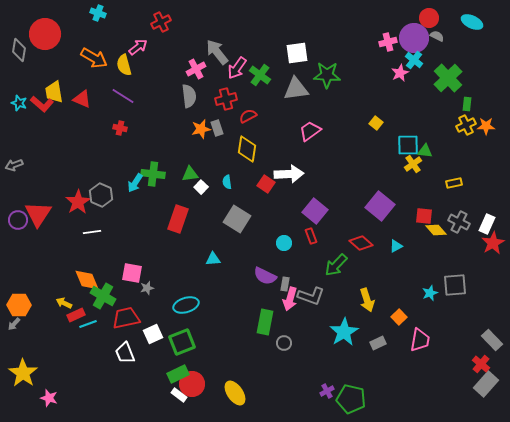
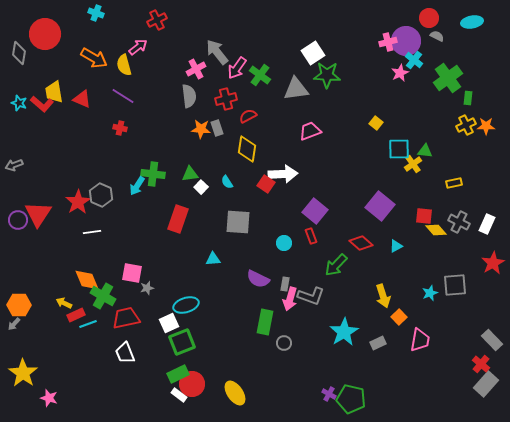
cyan cross at (98, 13): moved 2 px left
red cross at (161, 22): moved 4 px left, 2 px up
cyan ellipse at (472, 22): rotated 35 degrees counterclockwise
purple circle at (414, 38): moved 8 px left, 3 px down
gray diamond at (19, 50): moved 3 px down
white square at (297, 53): moved 16 px right; rotated 25 degrees counterclockwise
green cross at (448, 78): rotated 8 degrees clockwise
green rectangle at (467, 104): moved 1 px right, 6 px up
orange star at (201, 129): rotated 18 degrees clockwise
pink trapezoid at (310, 131): rotated 15 degrees clockwise
cyan square at (408, 145): moved 9 px left, 4 px down
white arrow at (289, 174): moved 6 px left
cyan semicircle at (227, 182): rotated 24 degrees counterclockwise
cyan arrow at (135, 183): moved 2 px right, 3 px down
gray square at (237, 219): moved 1 px right, 3 px down; rotated 28 degrees counterclockwise
red star at (493, 243): moved 20 px down
purple semicircle at (265, 276): moved 7 px left, 3 px down
yellow arrow at (367, 300): moved 16 px right, 4 px up
white square at (153, 334): moved 16 px right, 11 px up
purple cross at (327, 391): moved 2 px right, 3 px down; rotated 32 degrees counterclockwise
